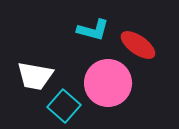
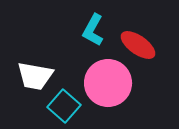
cyan L-shape: rotated 104 degrees clockwise
